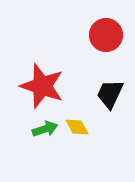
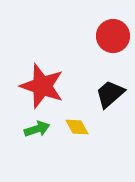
red circle: moved 7 px right, 1 px down
black trapezoid: rotated 24 degrees clockwise
green arrow: moved 8 px left
